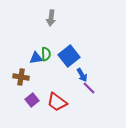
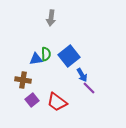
blue triangle: moved 1 px down
brown cross: moved 2 px right, 3 px down
